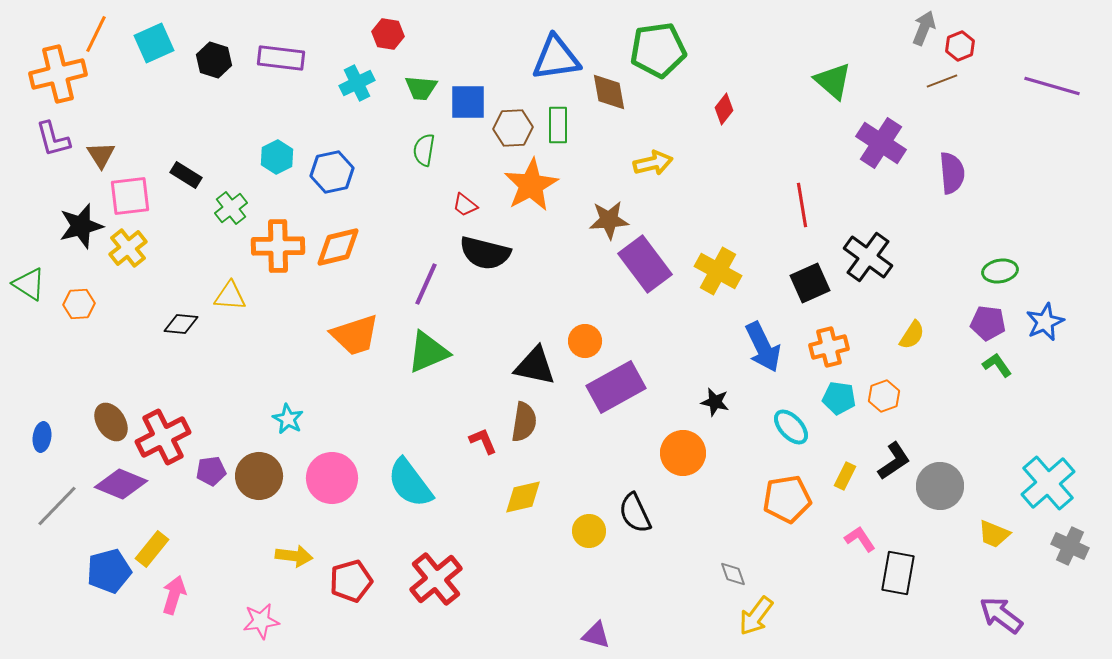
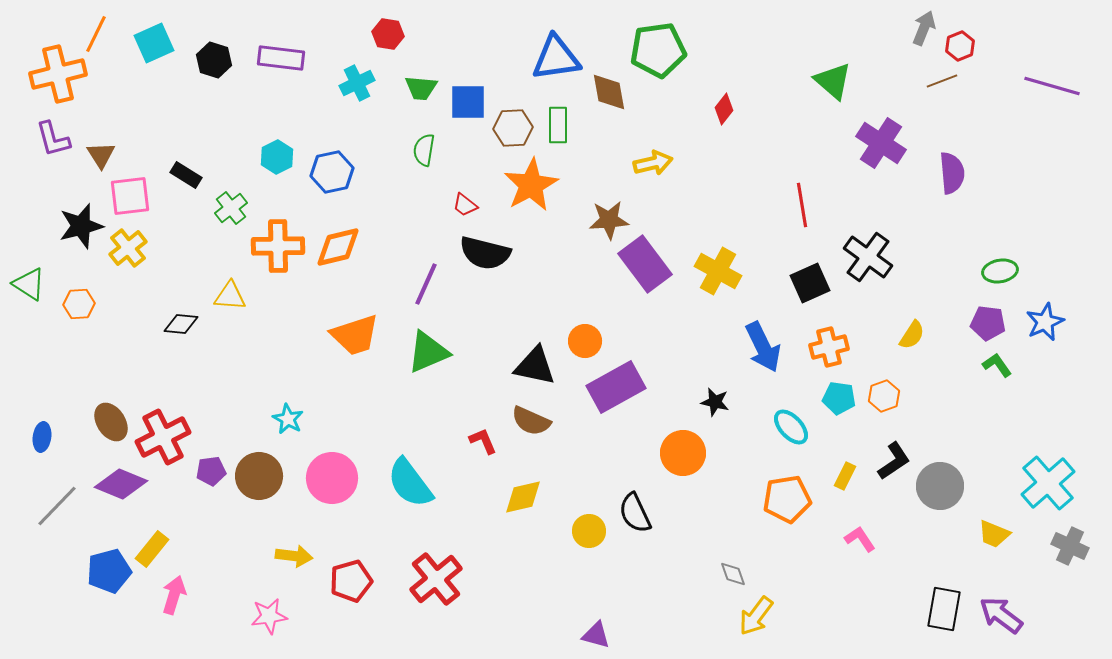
brown semicircle at (524, 422): moved 7 px right, 1 px up; rotated 105 degrees clockwise
black rectangle at (898, 573): moved 46 px right, 36 px down
pink star at (261, 621): moved 8 px right, 5 px up
